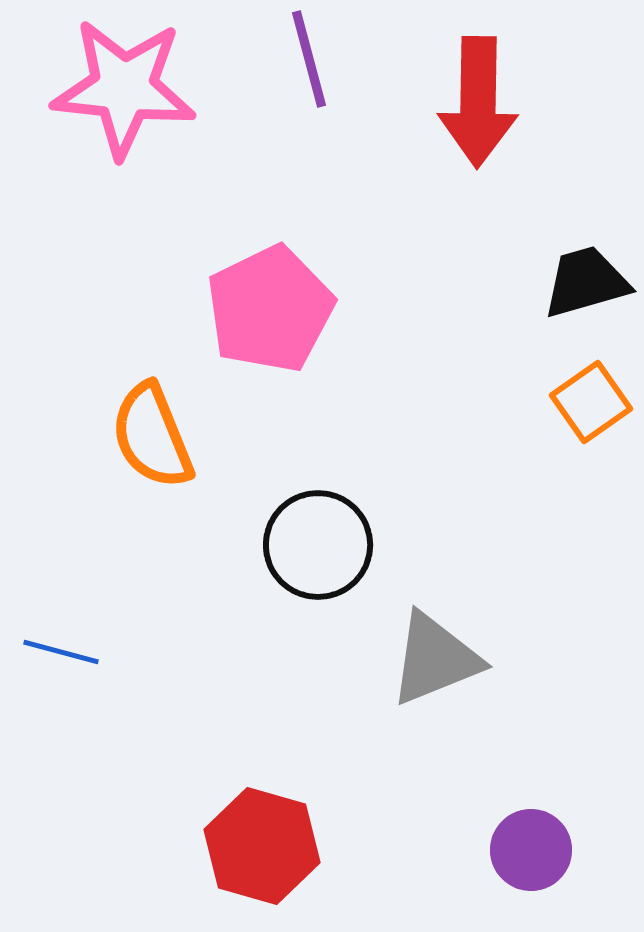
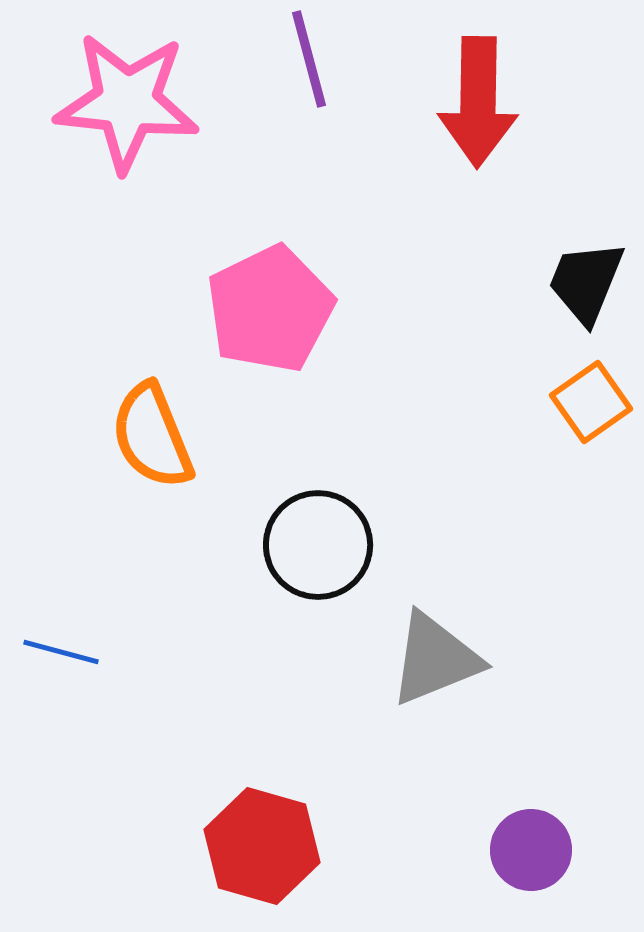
pink star: moved 3 px right, 14 px down
black trapezoid: rotated 52 degrees counterclockwise
